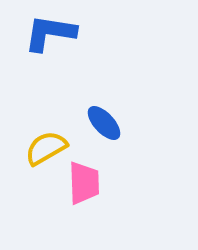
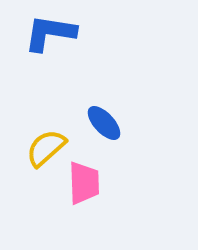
yellow semicircle: rotated 12 degrees counterclockwise
